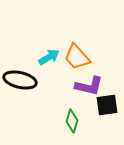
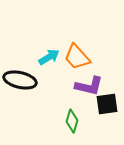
black square: moved 1 px up
